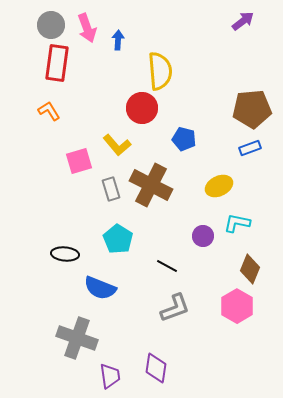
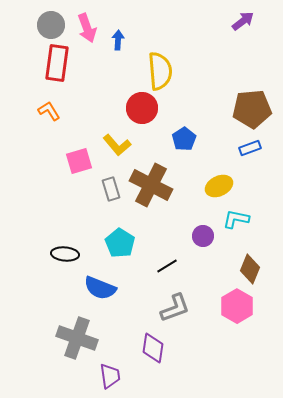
blue pentagon: rotated 25 degrees clockwise
cyan L-shape: moved 1 px left, 4 px up
cyan pentagon: moved 2 px right, 4 px down
black line: rotated 60 degrees counterclockwise
purple diamond: moved 3 px left, 20 px up
